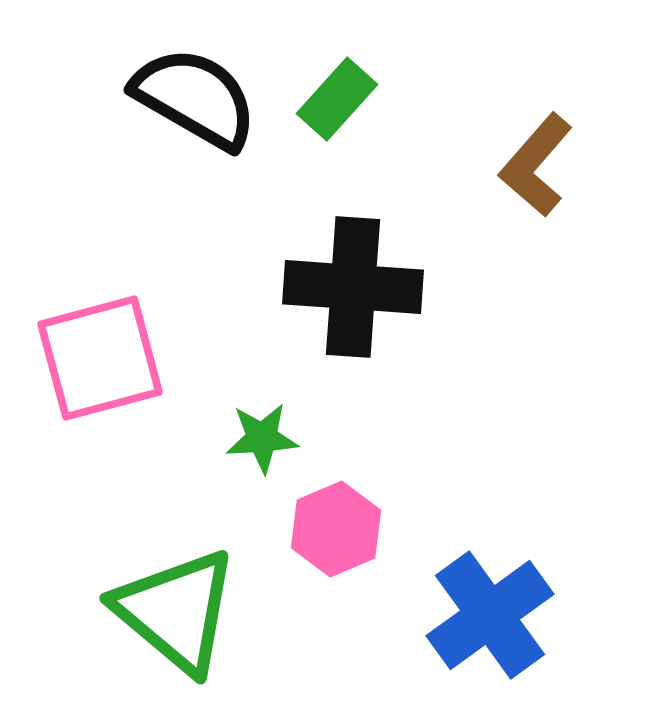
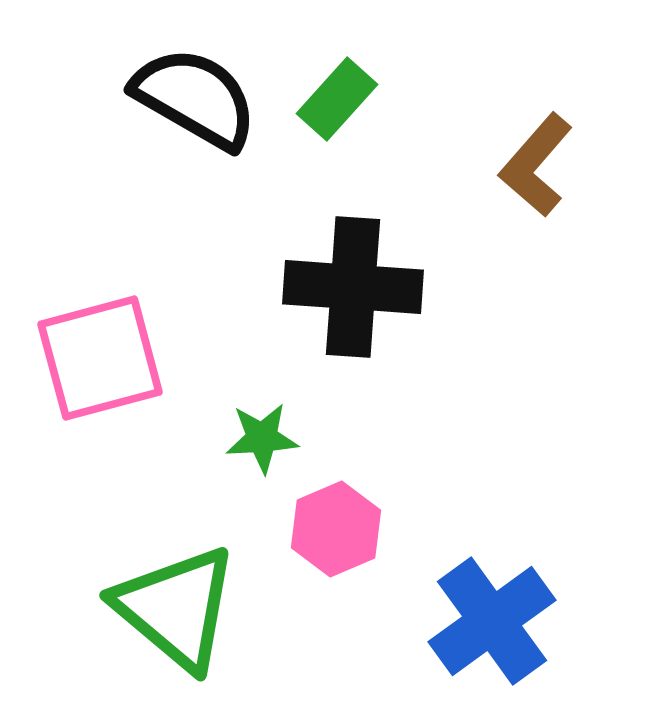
green triangle: moved 3 px up
blue cross: moved 2 px right, 6 px down
